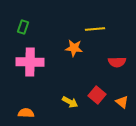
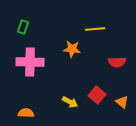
orange star: moved 2 px left, 1 px down
